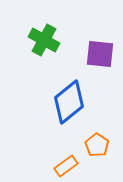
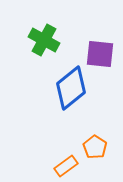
blue diamond: moved 2 px right, 14 px up
orange pentagon: moved 2 px left, 2 px down
